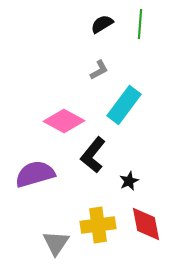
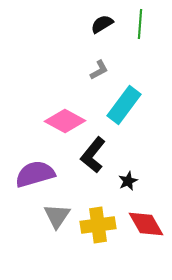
pink diamond: moved 1 px right
black star: moved 1 px left
red diamond: rotated 18 degrees counterclockwise
gray triangle: moved 1 px right, 27 px up
